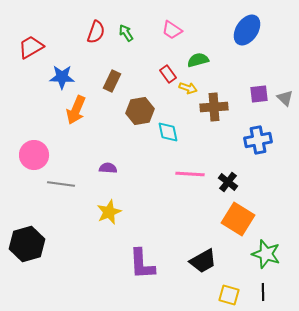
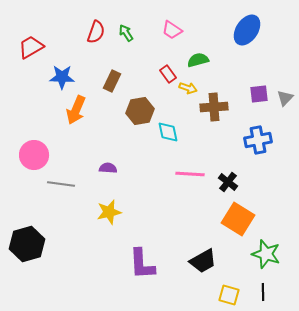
gray triangle: rotated 30 degrees clockwise
yellow star: rotated 10 degrees clockwise
